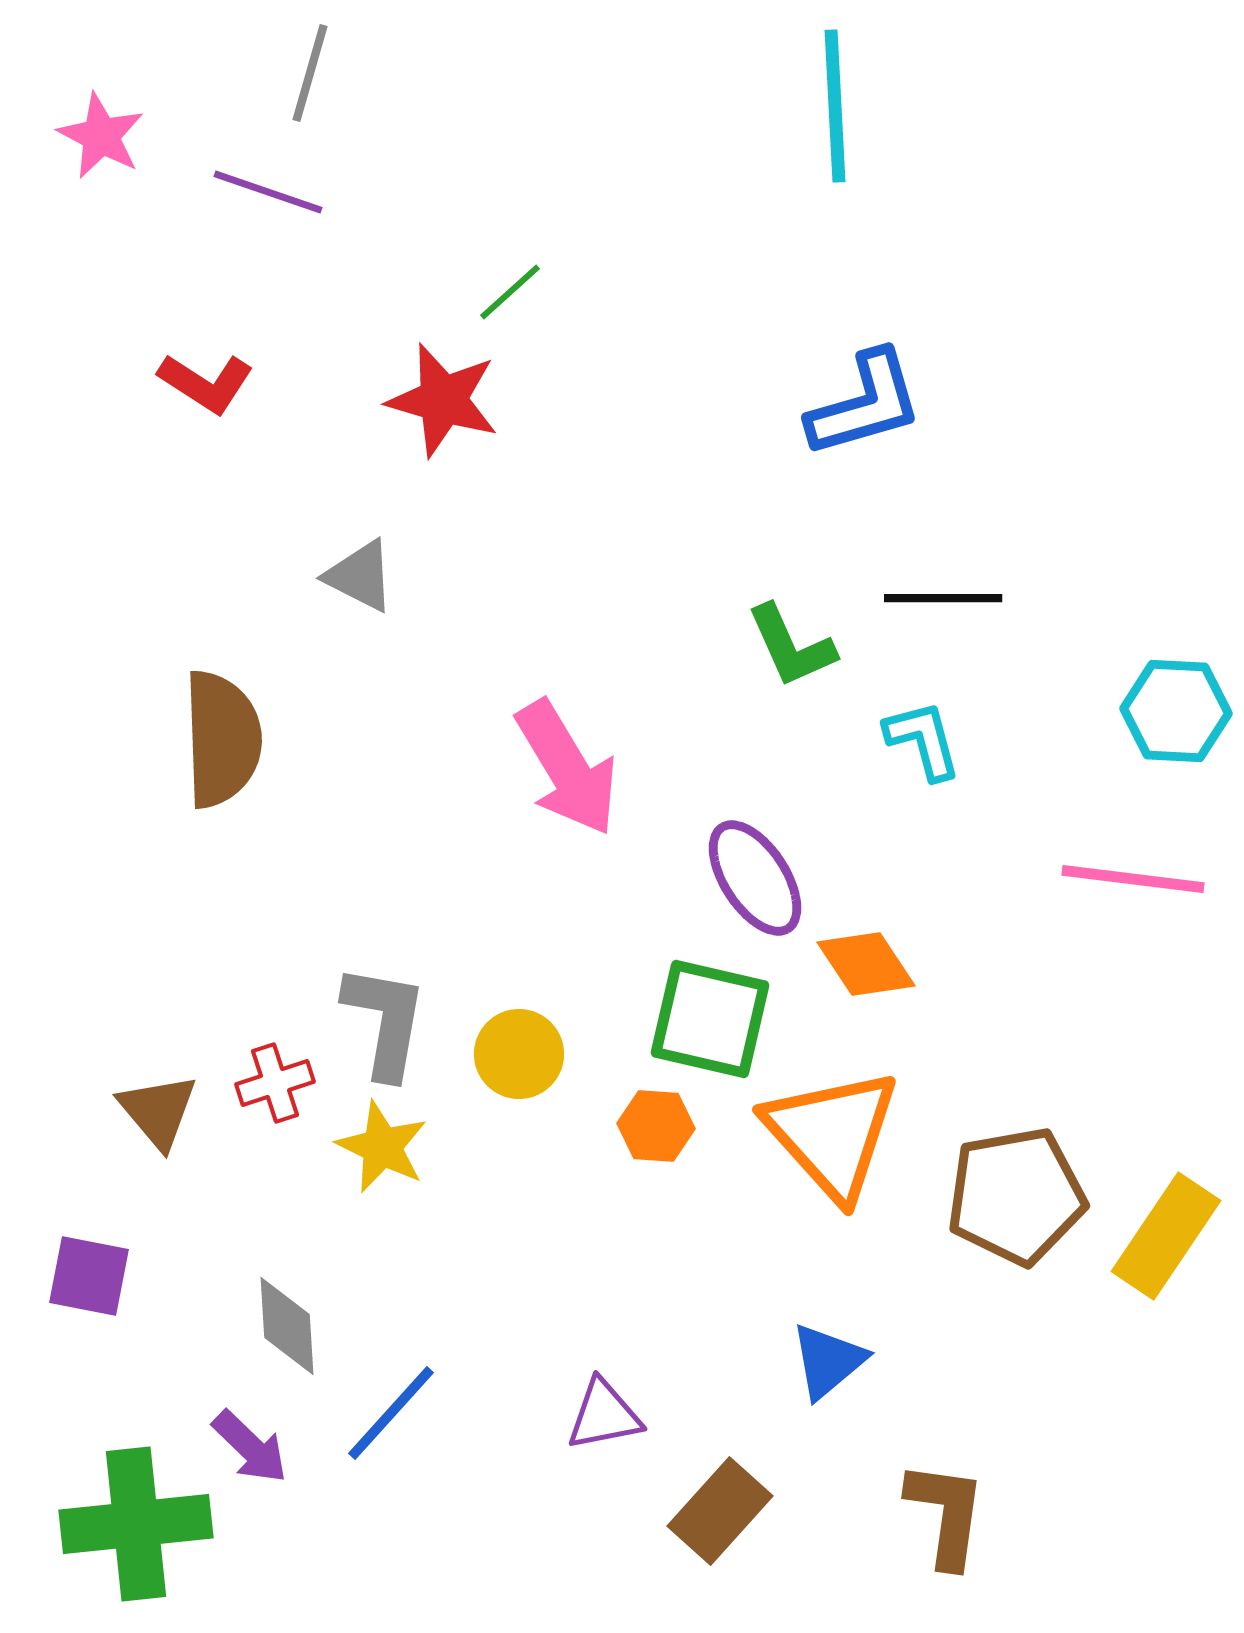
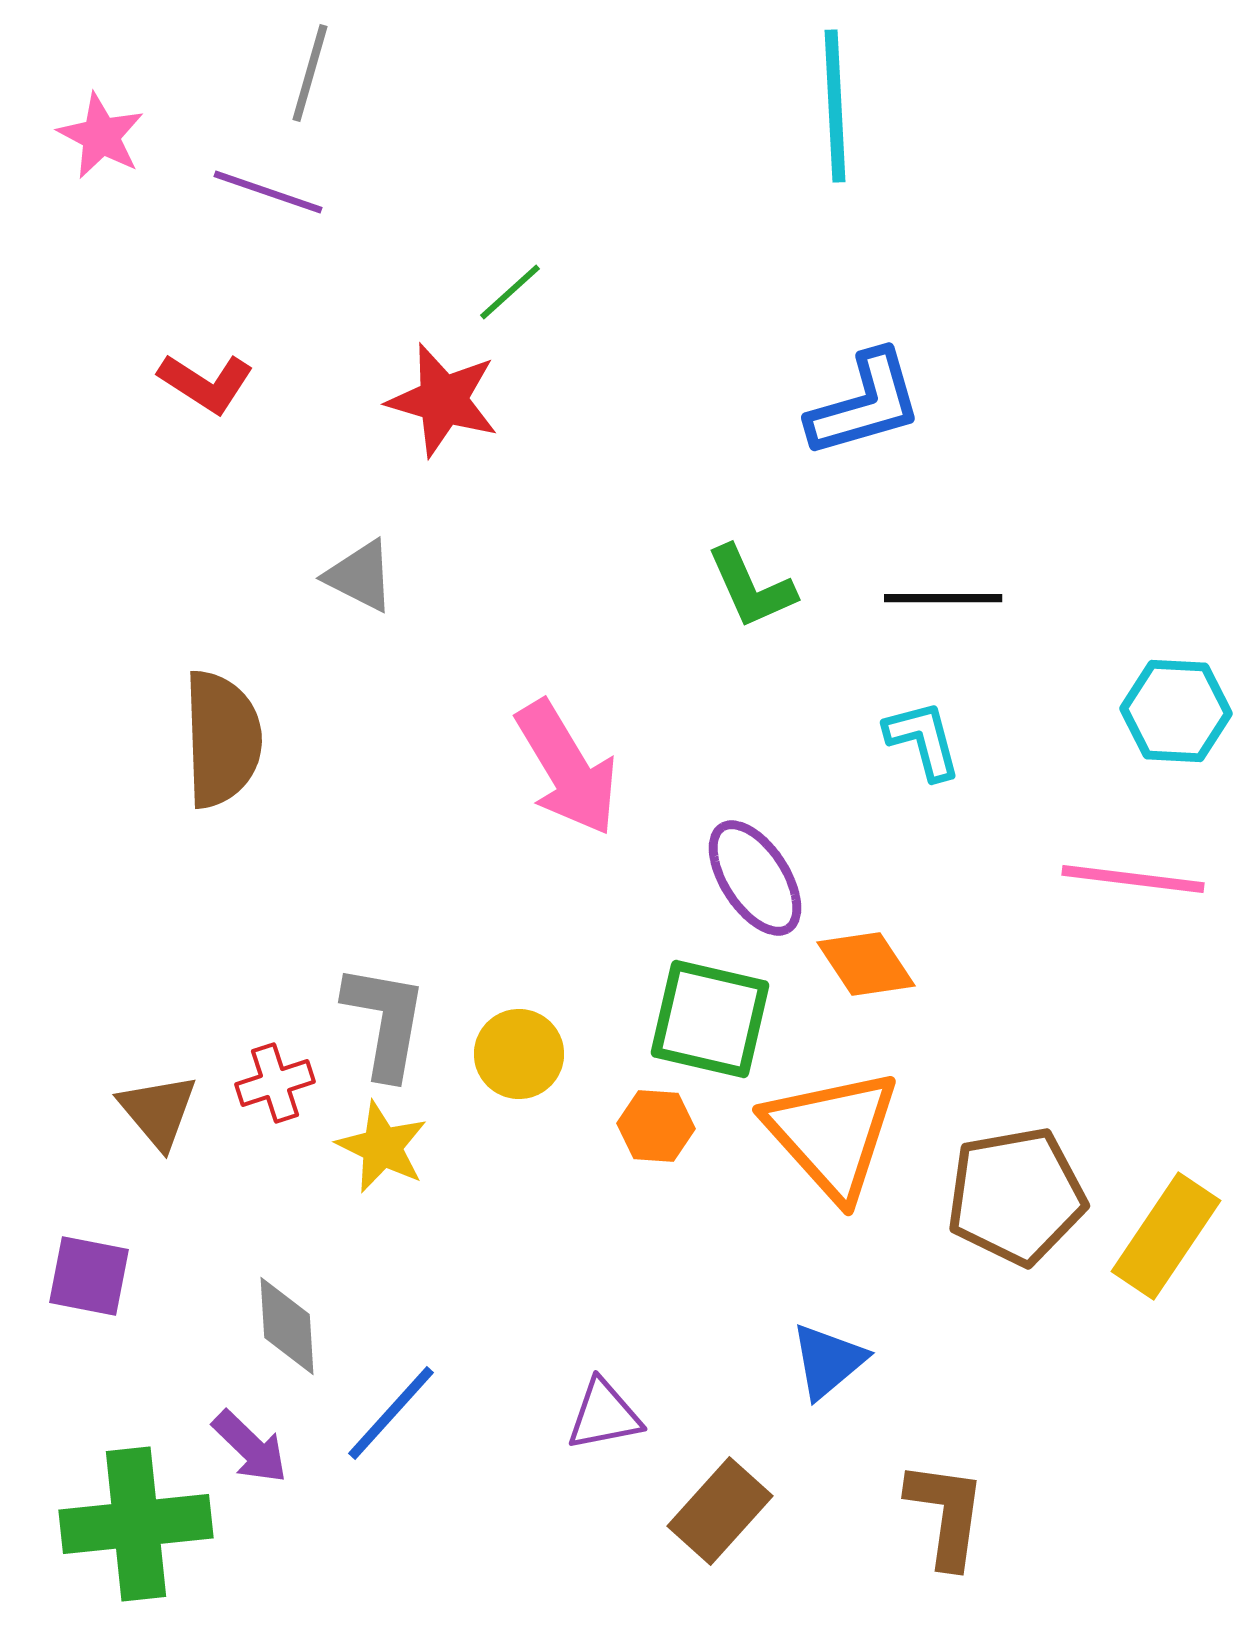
green L-shape: moved 40 px left, 59 px up
